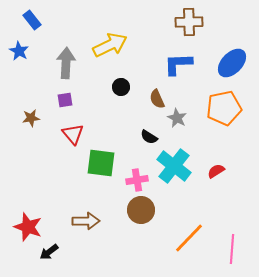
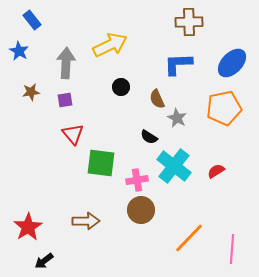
brown star: moved 26 px up
red star: rotated 20 degrees clockwise
black arrow: moved 5 px left, 9 px down
